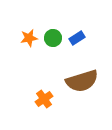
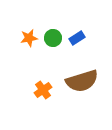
orange cross: moved 1 px left, 9 px up
